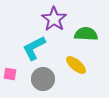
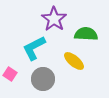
yellow ellipse: moved 2 px left, 4 px up
pink square: rotated 24 degrees clockwise
